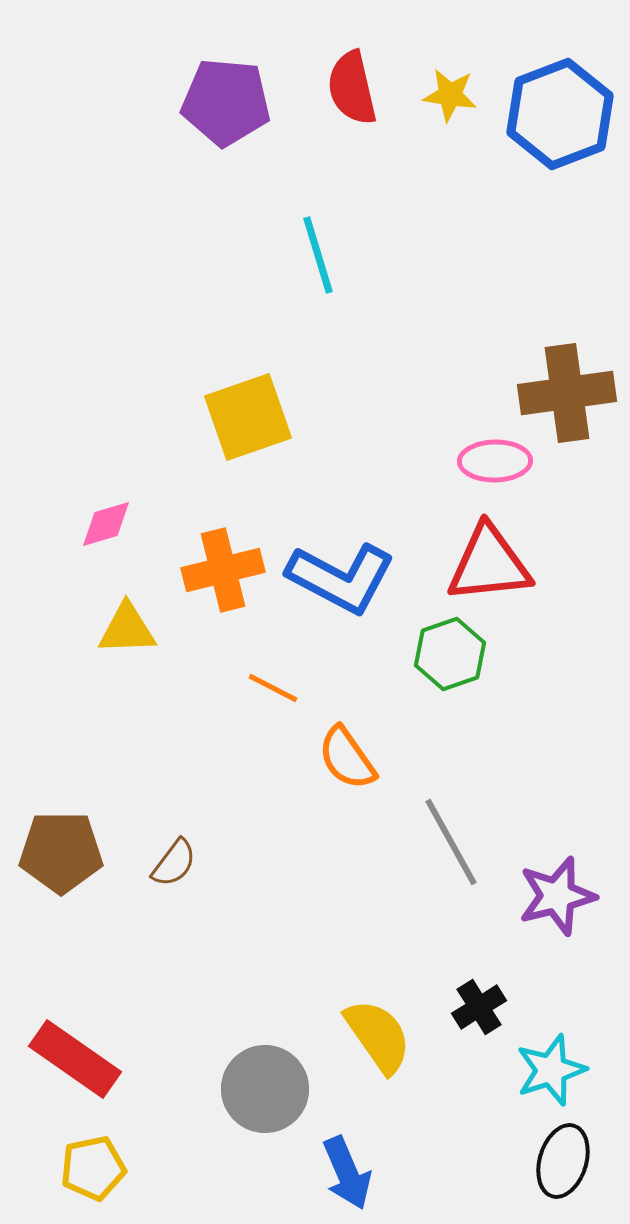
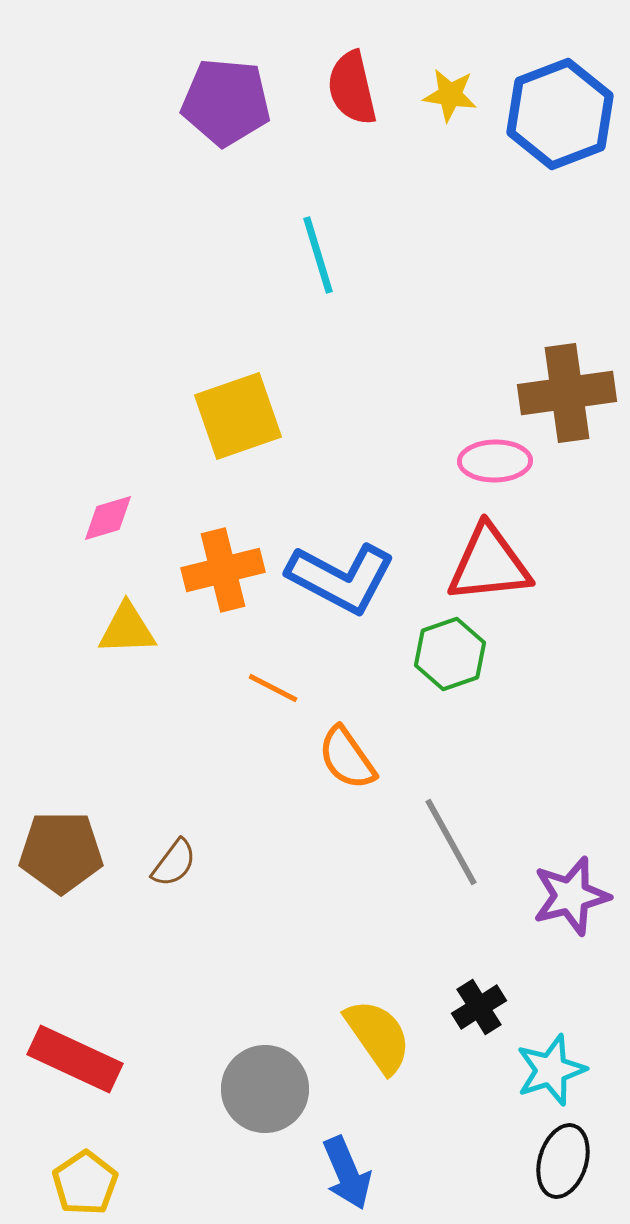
yellow square: moved 10 px left, 1 px up
pink diamond: moved 2 px right, 6 px up
purple star: moved 14 px right
red rectangle: rotated 10 degrees counterclockwise
yellow pentagon: moved 8 px left, 15 px down; rotated 22 degrees counterclockwise
